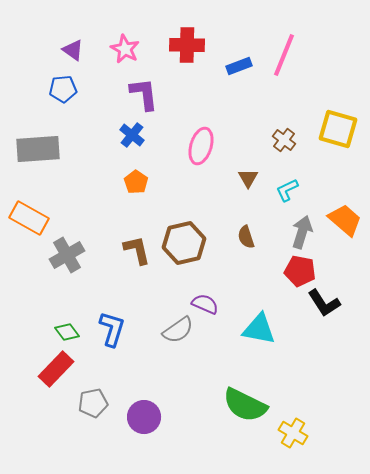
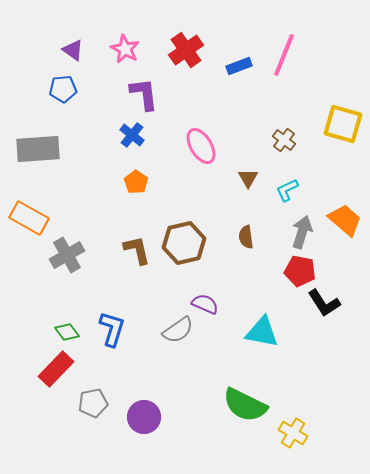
red cross: moved 1 px left, 5 px down; rotated 36 degrees counterclockwise
yellow square: moved 5 px right, 5 px up
pink ellipse: rotated 48 degrees counterclockwise
brown semicircle: rotated 10 degrees clockwise
cyan triangle: moved 3 px right, 3 px down
